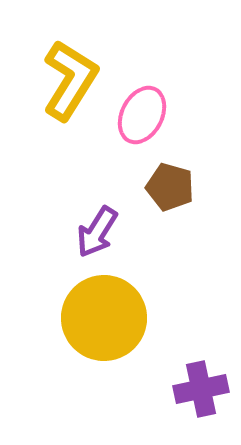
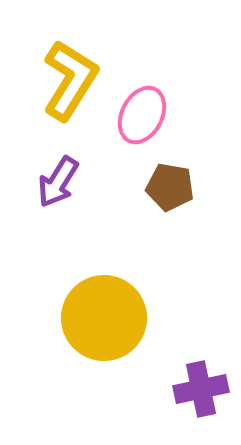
brown pentagon: rotated 6 degrees counterclockwise
purple arrow: moved 39 px left, 50 px up
